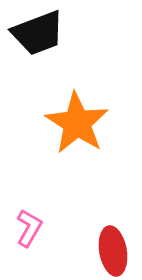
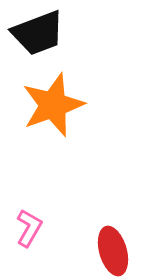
orange star: moved 24 px left, 18 px up; rotated 20 degrees clockwise
red ellipse: rotated 6 degrees counterclockwise
